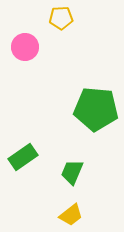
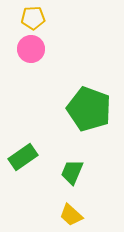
yellow pentagon: moved 28 px left
pink circle: moved 6 px right, 2 px down
green pentagon: moved 7 px left; rotated 15 degrees clockwise
yellow trapezoid: rotated 80 degrees clockwise
